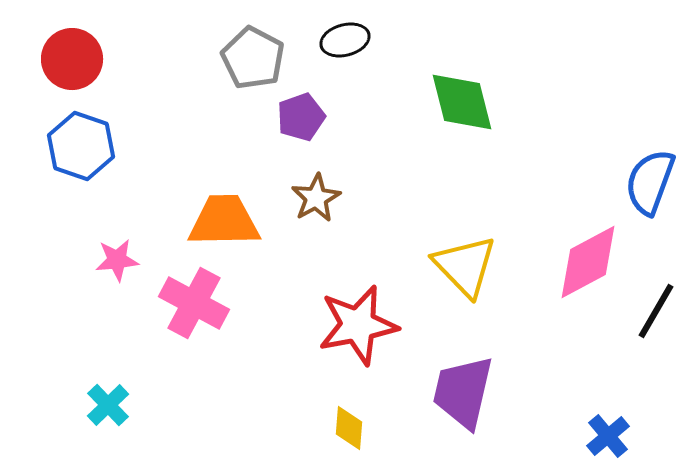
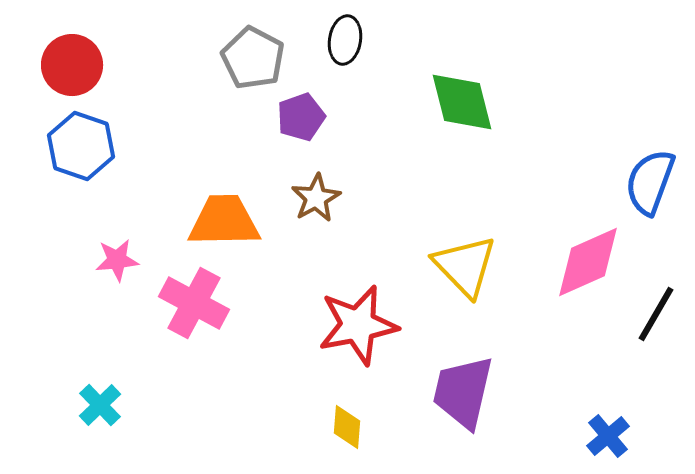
black ellipse: rotated 66 degrees counterclockwise
red circle: moved 6 px down
pink diamond: rotated 4 degrees clockwise
black line: moved 3 px down
cyan cross: moved 8 px left
yellow diamond: moved 2 px left, 1 px up
